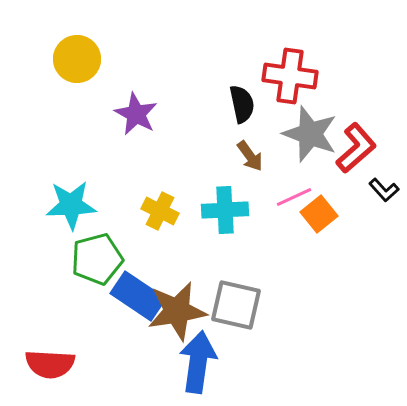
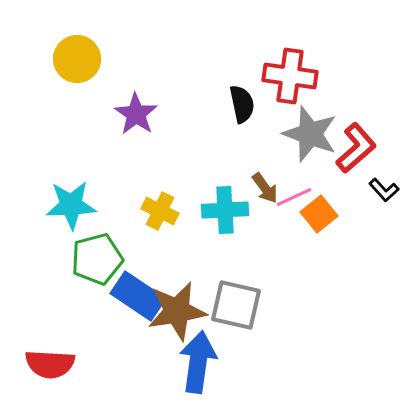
purple star: rotated 6 degrees clockwise
brown arrow: moved 15 px right, 32 px down
